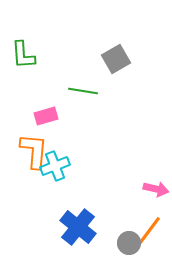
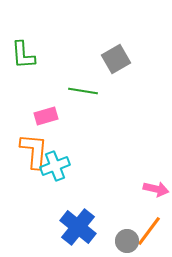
gray circle: moved 2 px left, 2 px up
